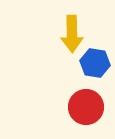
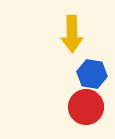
blue hexagon: moved 3 px left, 11 px down
